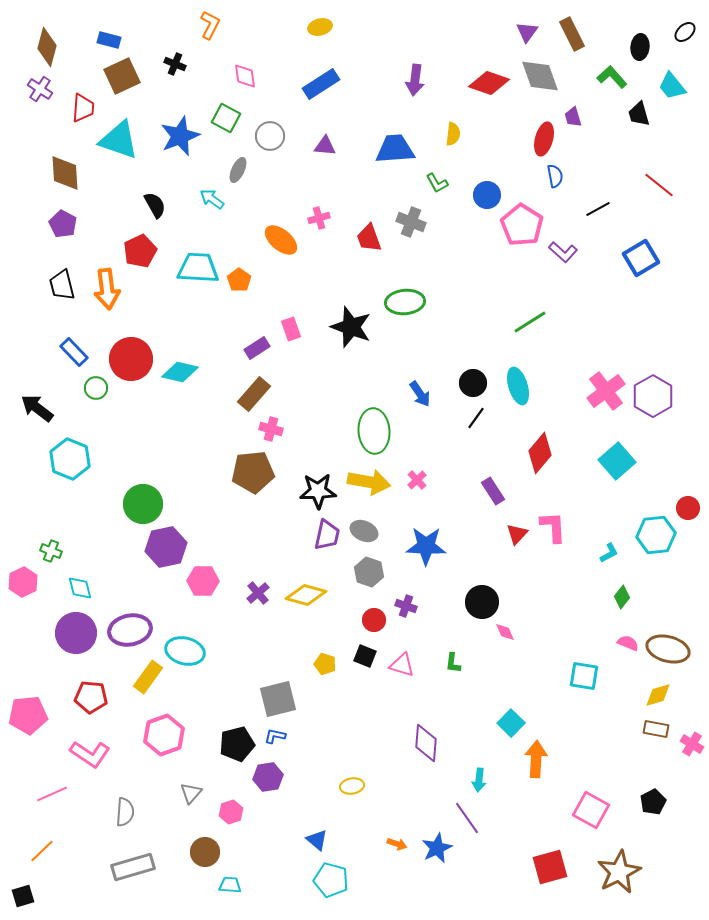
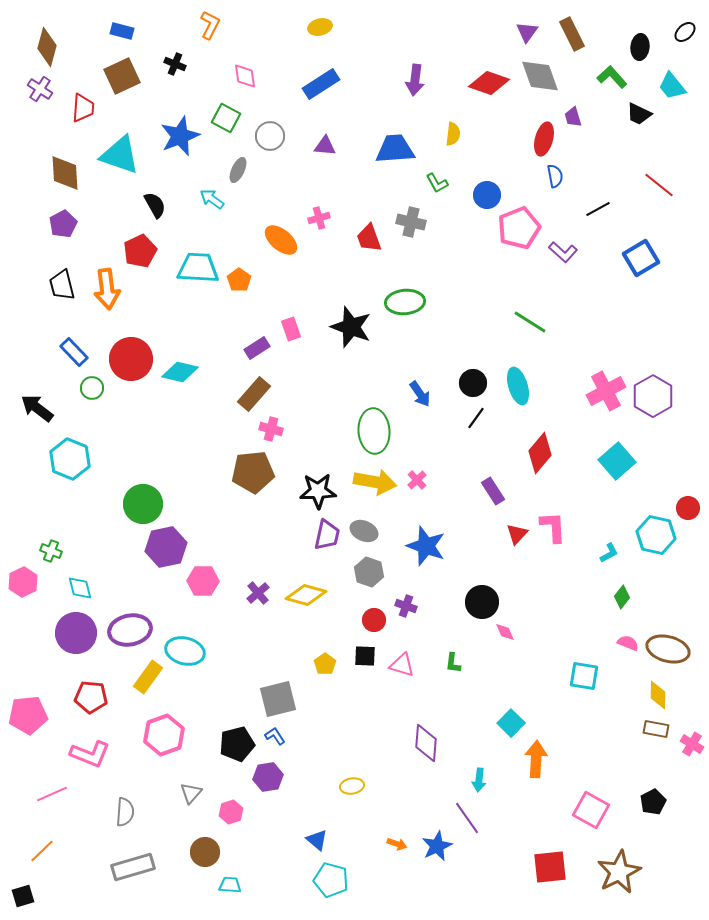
blue rectangle at (109, 40): moved 13 px right, 9 px up
black trapezoid at (639, 114): rotated 48 degrees counterclockwise
cyan triangle at (119, 140): moved 1 px right, 15 px down
gray cross at (411, 222): rotated 8 degrees counterclockwise
purple pentagon at (63, 224): rotated 16 degrees clockwise
pink pentagon at (522, 225): moved 3 px left, 3 px down; rotated 18 degrees clockwise
green line at (530, 322): rotated 64 degrees clockwise
green circle at (96, 388): moved 4 px left
pink cross at (606, 391): rotated 9 degrees clockwise
yellow arrow at (369, 482): moved 6 px right
cyan hexagon at (656, 535): rotated 18 degrees clockwise
blue star at (426, 546): rotated 18 degrees clockwise
black square at (365, 656): rotated 20 degrees counterclockwise
yellow pentagon at (325, 664): rotated 20 degrees clockwise
yellow diamond at (658, 695): rotated 72 degrees counterclockwise
blue L-shape at (275, 736): rotated 45 degrees clockwise
pink L-shape at (90, 754): rotated 12 degrees counterclockwise
blue star at (437, 848): moved 2 px up
red square at (550, 867): rotated 9 degrees clockwise
